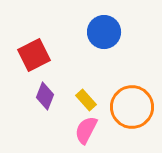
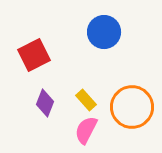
purple diamond: moved 7 px down
